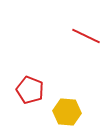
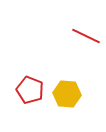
yellow hexagon: moved 18 px up
